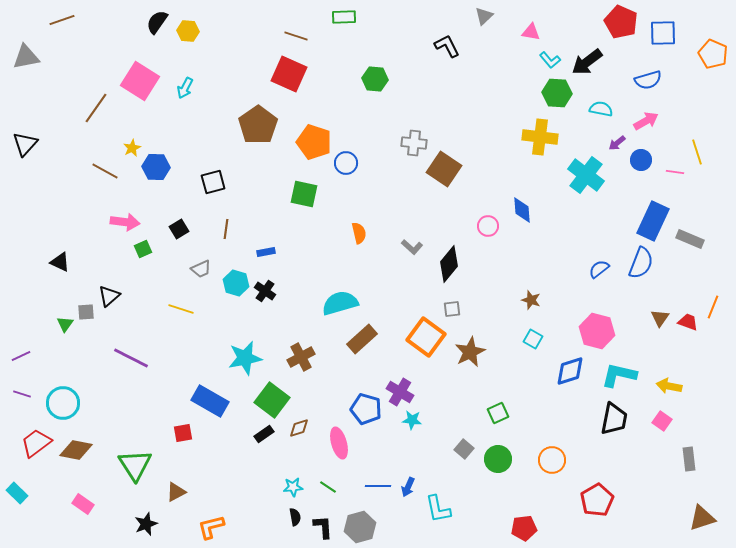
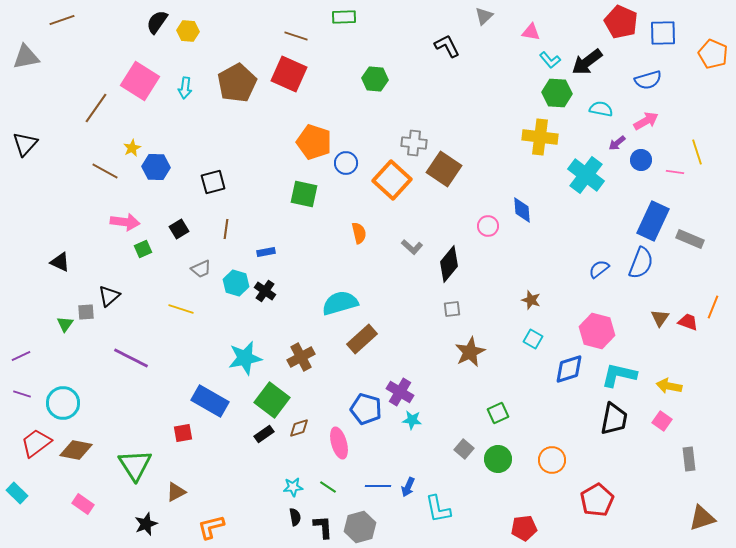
cyan arrow at (185, 88): rotated 20 degrees counterclockwise
brown pentagon at (258, 125): moved 21 px left, 42 px up; rotated 6 degrees clockwise
orange square at (426, 337): moved 34 px left, 157 px up; rotated 6 degrees clockwise
blue diamond at (570, 371): moved 1 px left, 2 px up
